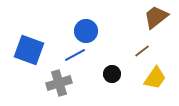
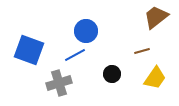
brown line: rotated 21 degrees clockwise
